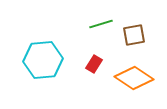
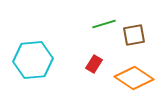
green line: moved 3 px right
cyan hexagon: moved 10 px left
